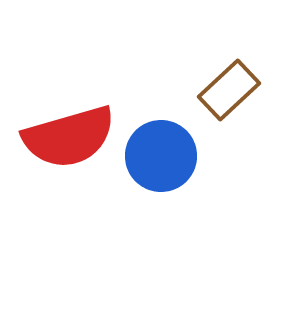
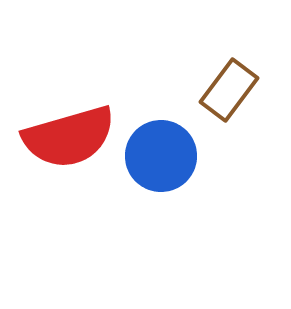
brown rectangle: rotated 10 degrees counterclockwise
